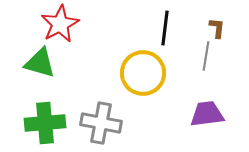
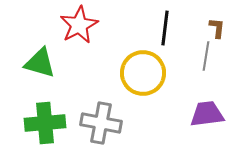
red star: moved 19 px right, 1 px down
